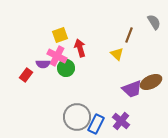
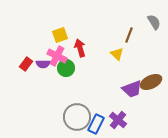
red rectangle: moved 11 px up
purple cross: moved 3 px left, 1 px up
